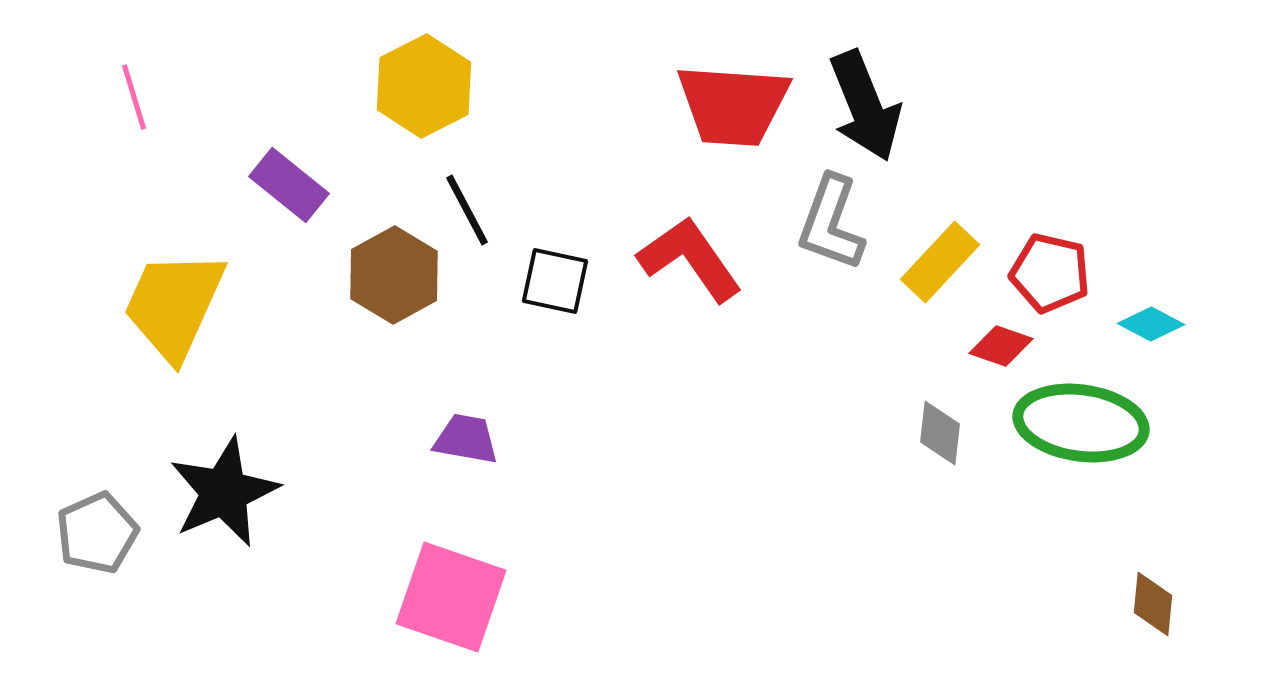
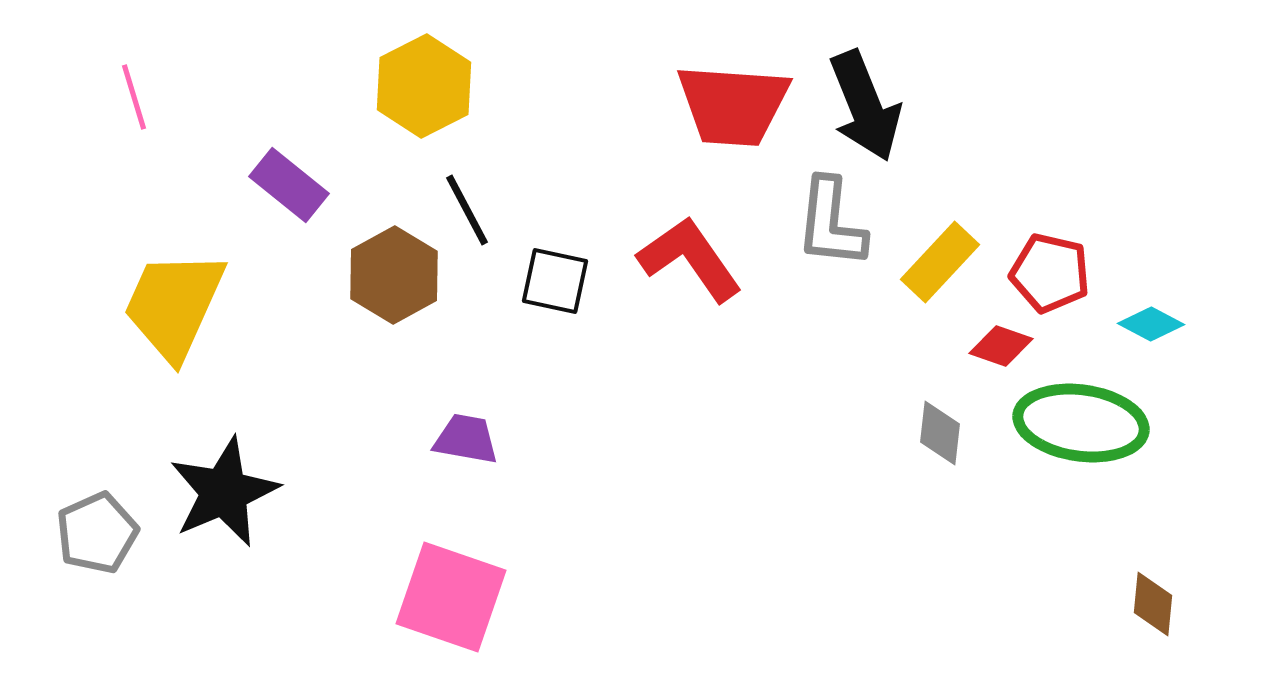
gray L-shape: rotated 14 degrees counterclockwise
